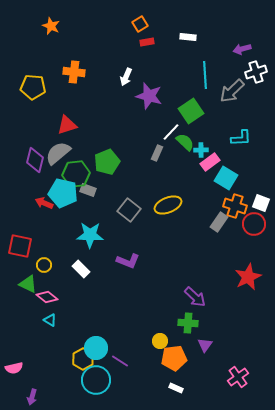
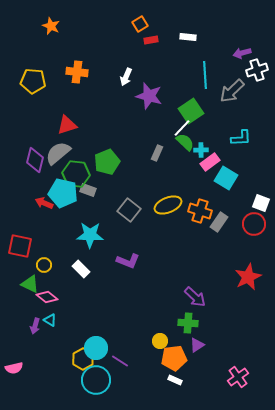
red rectangle at (147, 42): moved 4 px right, 2 px up
purple arrow at (242, 49): moved 4 px down
orange cross at (74, 72): moved 3 px right
white cross at (256, 72): moved 1 px right, 2 px up
yellow pentagon at (33, 87): moved 6 px up
white line at (171, 132): moved 11 px right, 4 px up
green hexagon at (76, 174): rotated 12 degrees clockwise
orange cross at (235, 206): moved 35 px left, 5 px down
green triangle at (28, 284): moved 2 px right
purple triangle at (205, 345): moved 8 px left; rotated 21 degrees clockwise
white rectangle at (176, 388): moved 1 px left, 8 px up
purple arrow at (32, 397): moved 3 px right, 71 px up
